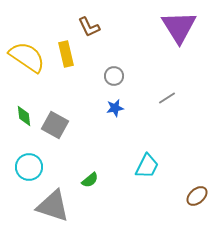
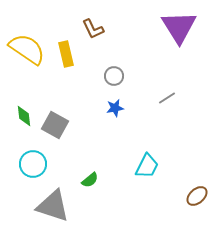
brown L-shape: moved 4 px right, 2 px down
yellow semicircle: moved 8 px up
cyan circle: moved 4 px right, 3 px up
